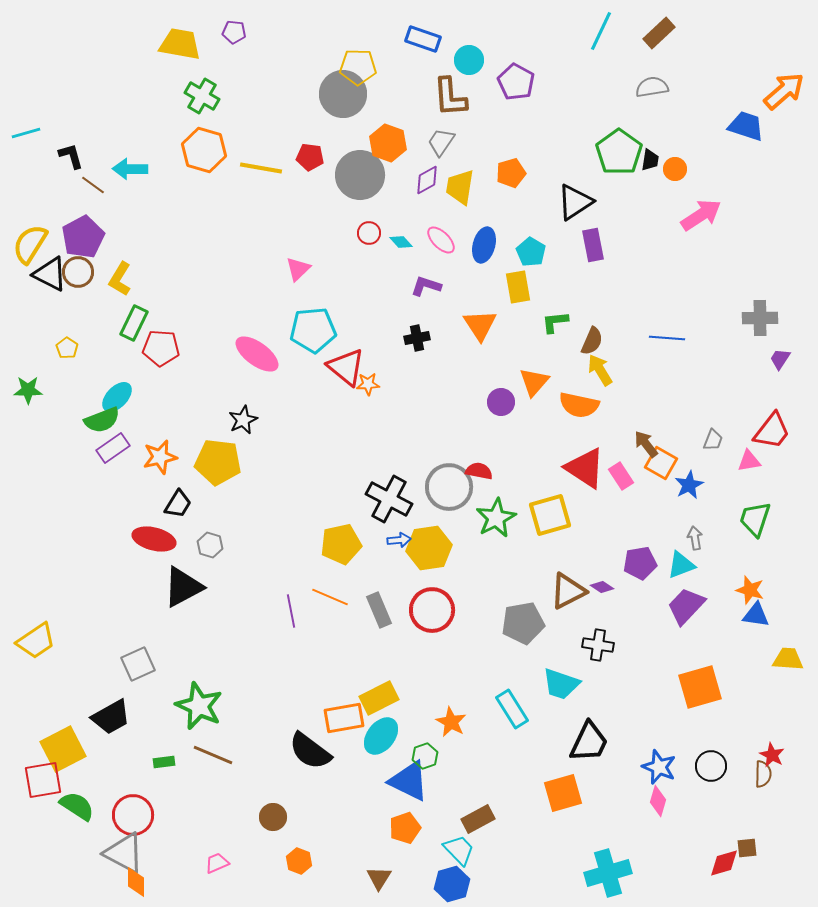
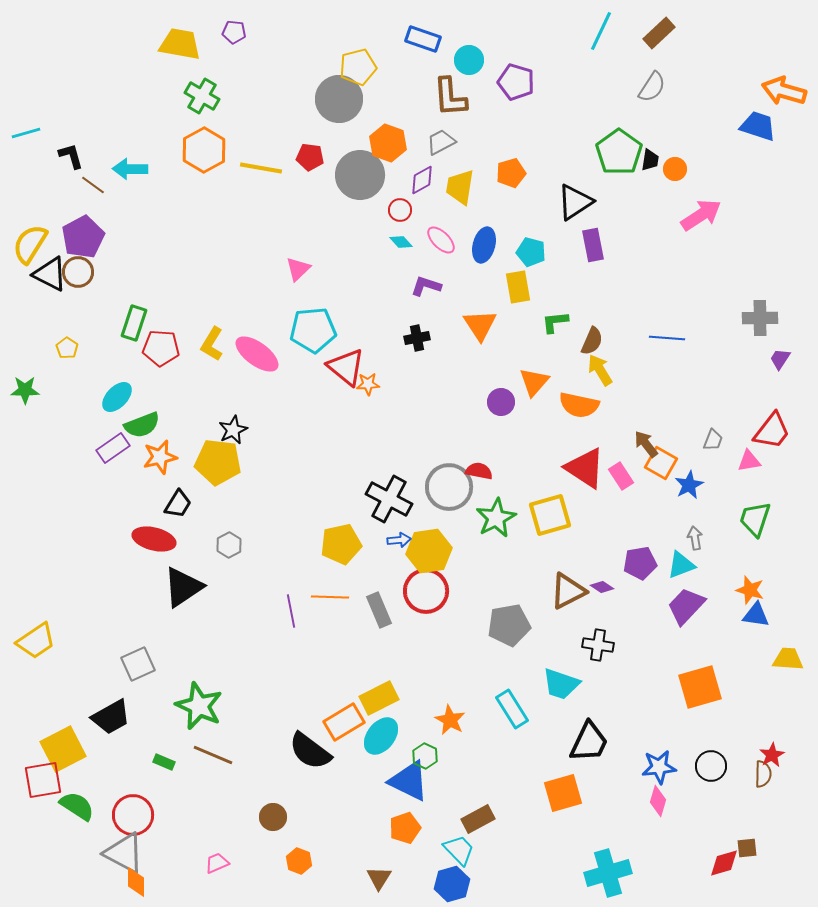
yellow pentagon at (358, 67): rotated 15 degrees counterclockwise
purple pentagon at (516, 82): rotated 12 degrees counterclockwise
gray semicircle at (652, 87): rotated 132 degrees clockwise
orange arrow at (784, 91): rotated 123 degrees counterclockwise
gray circle at (343, 94): moved 4 px left, 5 px down
blue trapezoid at (746, 126): moved 12 px right
gray trapezoid at (441, 142): rotated 28 degrees clockwise
orange hexagon at (204, 150): rotated 15 degrees clockwise
purple diamond at (427, 180): moved 5 px left
red circle at (369, 233): moved 31 px right, 23 px up
cyan pentagon at (531, 252): rotated 16 degrees counterclockwise
yellow L-shape at (120, 279): moved 92 px right, 65 px down
green rectangle at (134, 323): rotated 8 degrees counterclockwise
green star at (28, 390): moved 3 px left
green semicircle at (102, 420): moved 40 px right, 5 px down
black star at (243, 420): moved 10 px left, 10 px down
gray hexagon at (210, 545): moved 19 px right; rotated 15 degrees clockwise
yellow hexagon at (429, 548): moved 3 px down
black triangle at (183, 587): rotated 6 degrees counterclockwise
orange line at (330, 597): rotated 21 degrees counterclockwise
red circle at (432, 610): moved 6 px left, 19 px up
gray pentagon at (523, 623): moved 14 px left, 2 px down
orange rectangle at (344, 718): moved 4 px down; rotated 21 degrees counterclockwise
orange star at (451, 722): moved 1 px left, 2 px up
red star at (772, 755): rotated 15 degrees clockwise
green hexagon at (425, 756): rotated 15 degrees counterclockwise
green rectangle at (164, 762): rotated 30 degrees clockwise
blue star at (659, 767): rotated 28 degrees counterclockwise
